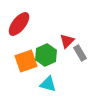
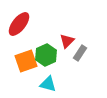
gray rectangle: rotated 63 degrees clockwise
